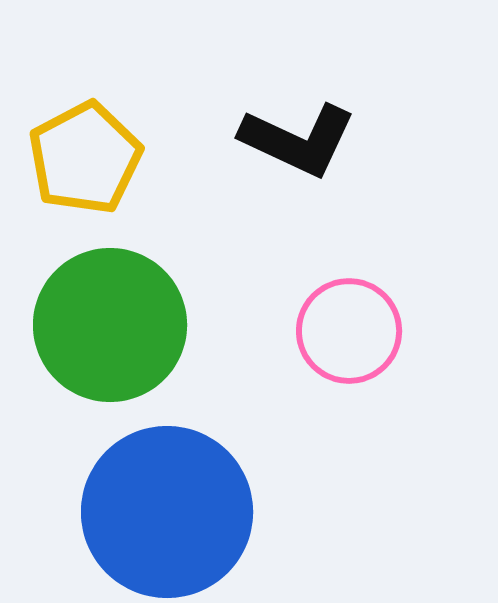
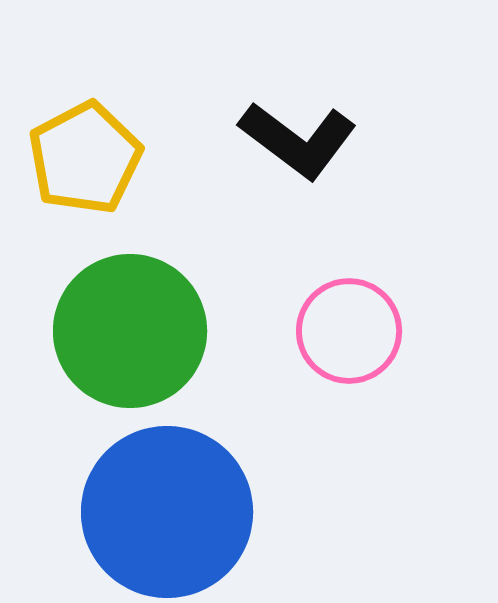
black L-shape: rotated 12 degrees clockwise
green circle: moved 20 px right, 6 px down
